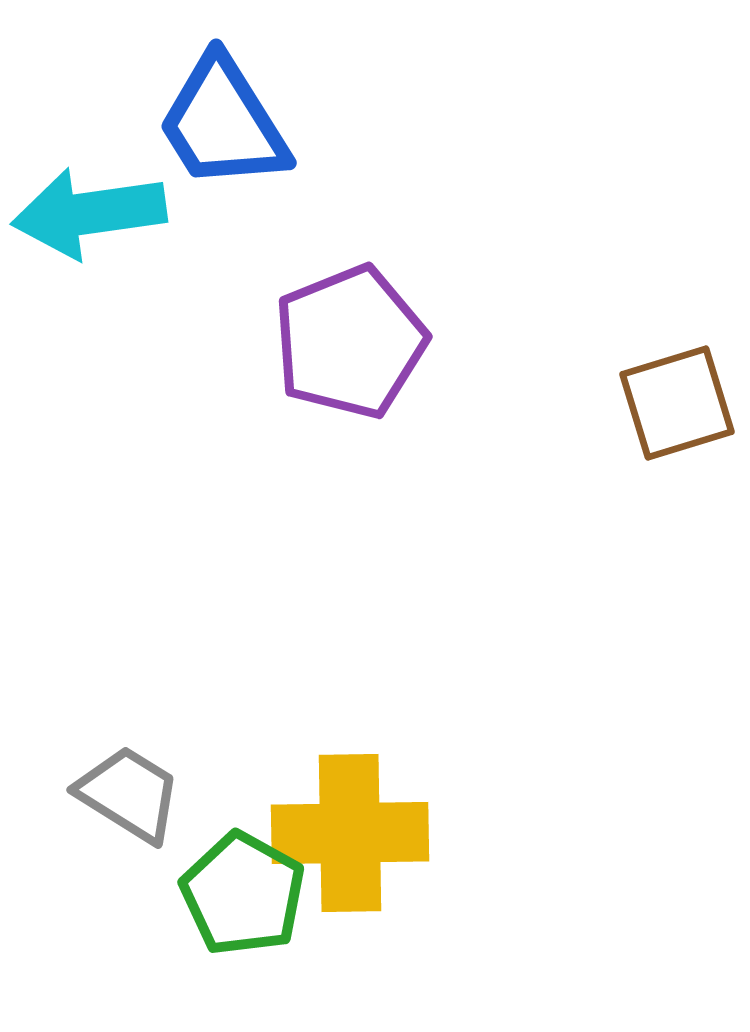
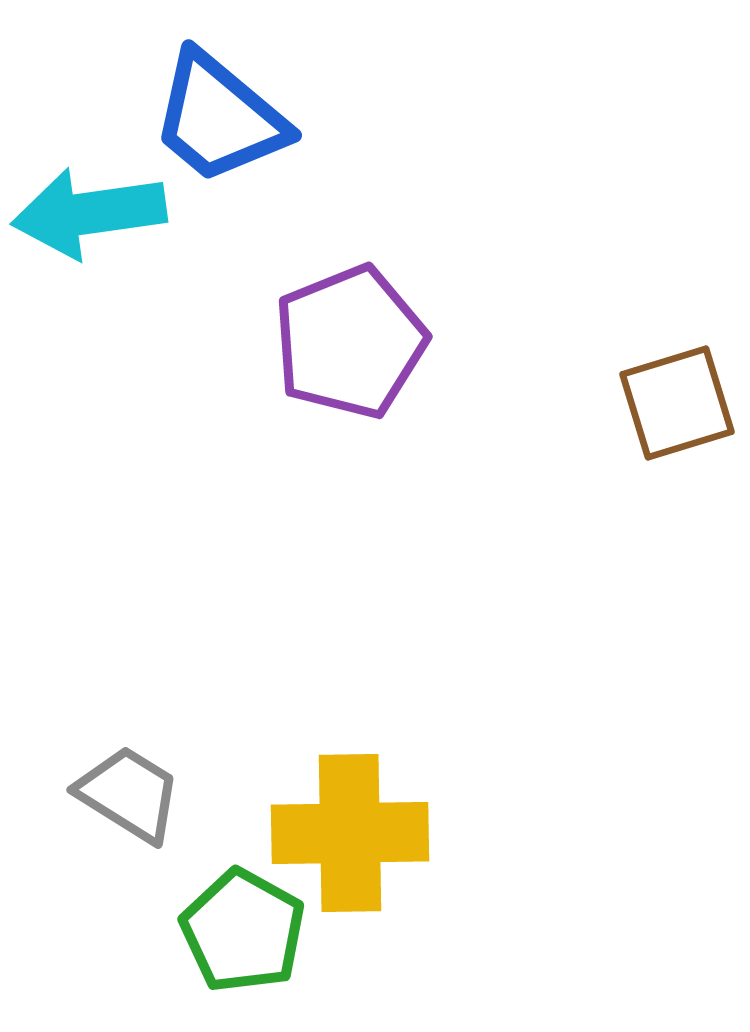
blue trapezoid: moved 4 px left, 5 px up; rotated 18 degrees counterclockwise
green pentagon: moved 37 px down
